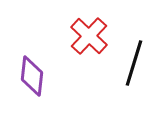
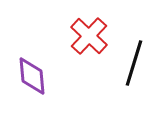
purple diamond: rotated 12 degrees counterclockwise
